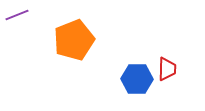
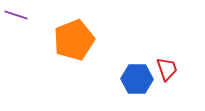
purple line: moved 1 px left; rotated 40 degrees clockwise
red trapezoid: rotated 20 degrees counterclockwise
